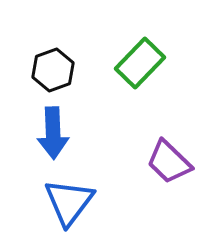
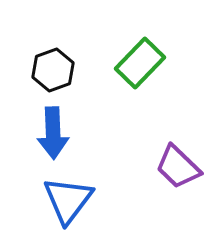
purple trapezoid: moved 9 px right, 5 px down
blue triangle: moved 1 px left, 2 px up
